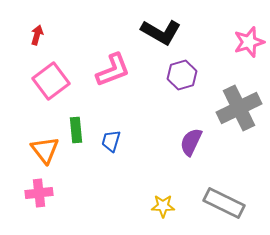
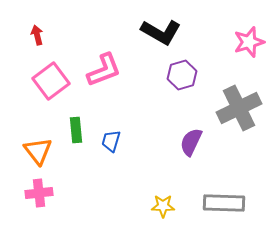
red arrow: rotated 30 degrees counterclockwise
pink L-shape: moved 9 px left
orange triangle: moved 7 px left, 1 px down
gray rectangle: rotated 24 degrees counterclockwise
